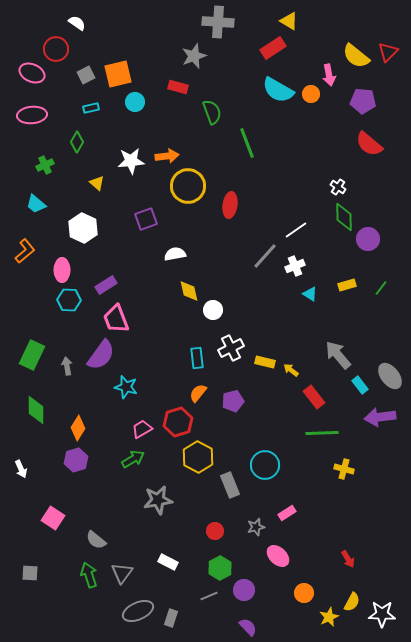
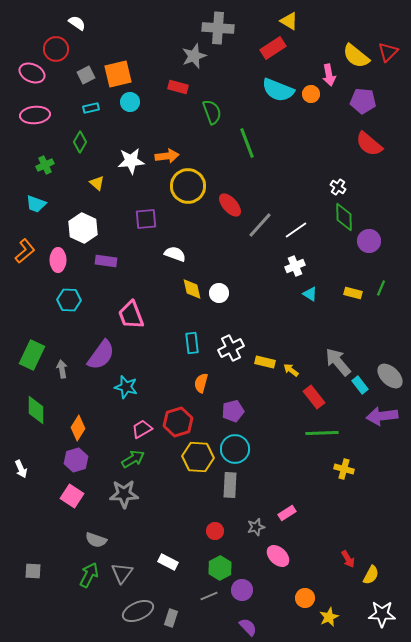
gray cross at (218, 22): moved 6 px down
cyan semicircle at (278, 90): rotated 8 degrees counterclockwise
cyan circle at (135, 102): moved 5 px left
pink ellipse at (32, 115): moved 3 px right
green diamond at (77, 142): moved 3 px right
cyan trapezoid at (36, 204): rotated 20 degrees counterclockwise
red ellipse at (230, 205): rotated 50 degrees counterclockwise
purple square at (146, 219): rotated 15 degrees clockwise
purple circle at (368, 239): moved 1 px right, 2 px down
white semicircle at (175, 254): rotated 30 degrees clockwise
gray line at (265, 256): moved 5 px left, 31 px up
pink ellipse at (62, 270): moved 4 px left, 10 px up
purple rectangle at (106, 285): moved 24 px up; rotated 40 degrees clockwise
yellow rectangle at (347, 285): moved 6 px right, 8 px down; rotated 30 degrees clockwise
green line at (381, 288): rotated 14 degrees counterclockwise
yellow diamond at (189, 291): moved 3 px right, 2 px up
white circle at (213, 310): moved 6 px right, 17 px up
pink trapezoid at (116, 319): moved 15 px right, 4 px up
gray arrow at (338, 355): moved 7 px down
cyan rectangle at (197, 358): moved 5 px left, 15 px up
gray arrow at (67, 366): moved 5 px left, 3 px down
gray ellipse at (390, 376): rotated 8 degrees counterclockwise
orange semicircle at (198, 393): moved 3 px right, 10 px up; rotated 24 degrees counterclockwise
purple pentagon at (233, 401): moved 10 px down
purple arrow at (380, 417): moved 2 px right, 1 px up
yellow hexagon at (198, 457): rotated 24 degrees counterclockwise
cyan circle at (265, 465): moved 30 px left, 16 px up
gray rectangle at (230, 485): rotated 25 degrees clockwise
gray star at (158, 500): moved 34 px left, 6 px up; rotated 8 degrees clockwise
pink square at (53, 518): moved 19 px right, 22 px up
gray semicircle at (96, 540): rotated 20 degrees counterclockwise
gray square at (30, 573): moved 3 px right, 2 px up
green arrow at (89, 575): rotated 45 degrees clockwise
purple circle at (244, 590): moved 2 px left
orange circle at (304, 593): moved 1 px right, 5 px down
yellow semicircle at (352, 602): moved 19 px right, 27 px up
